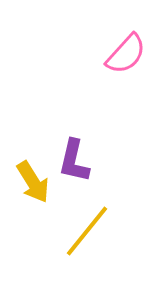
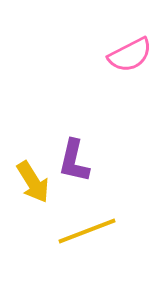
pink semicircle: moved 4 px right, 1 px down; rotated 21 degrees clockwise
yellow line: rotated 30 degrees clockwise
